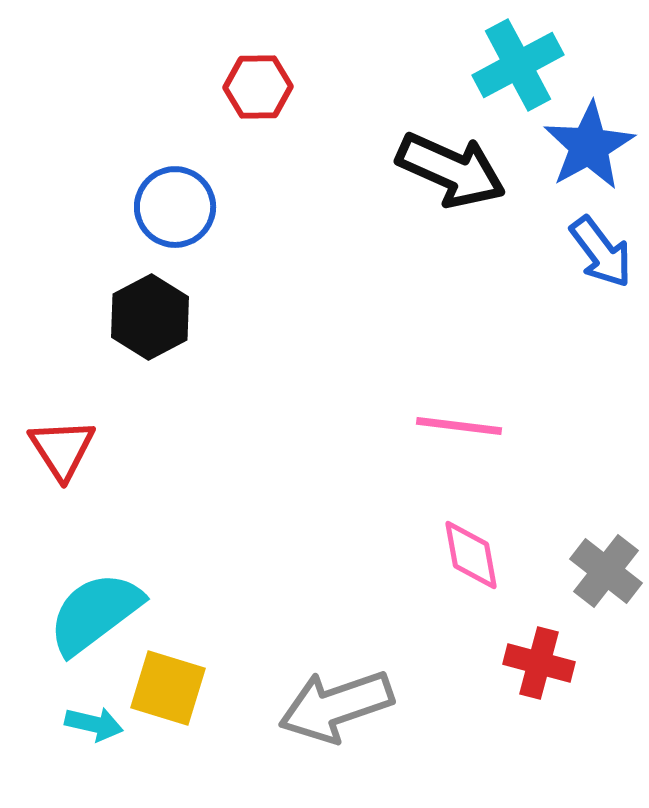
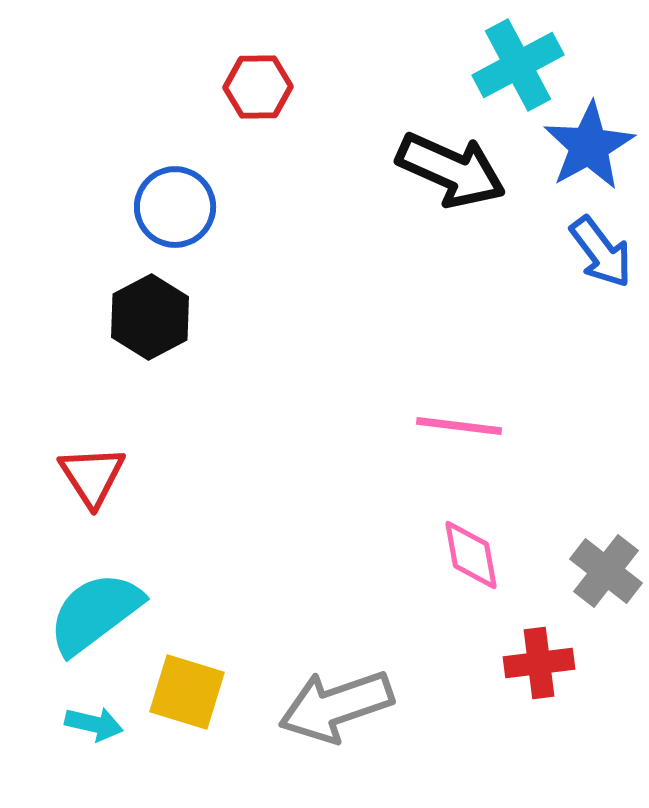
red triangle: moved 30 px right, 27 px down
red cross: rotated 22 degrees counterclockwise
yellow square: moved 19 px right, 4 px down
